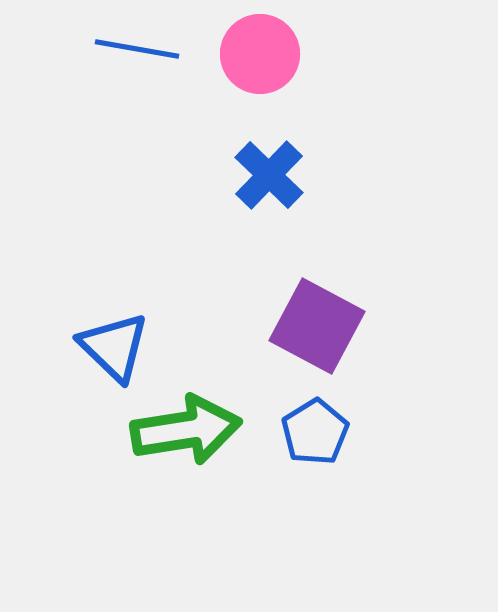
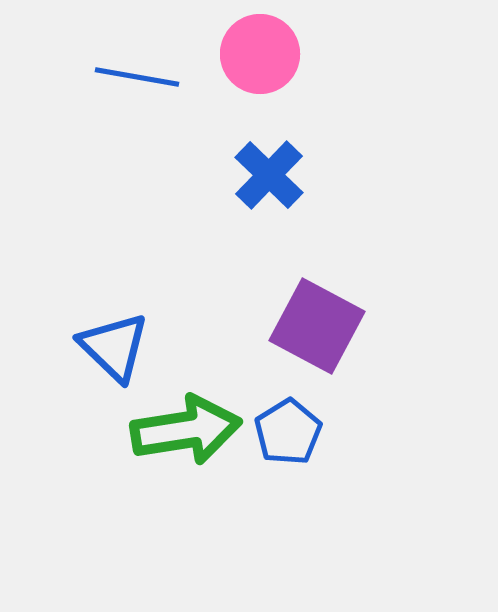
blue line: moved 28 px down
blue pentagon: moved 27 px left
